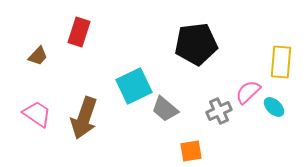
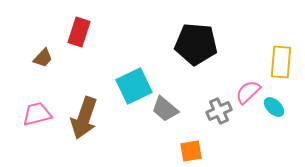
black pentagon: rotated 12 degrees clockwise
brown trapezoid: moved 5 px right, 2 px down
pink trapezoid: rotated 48 degrees counterclockwise
